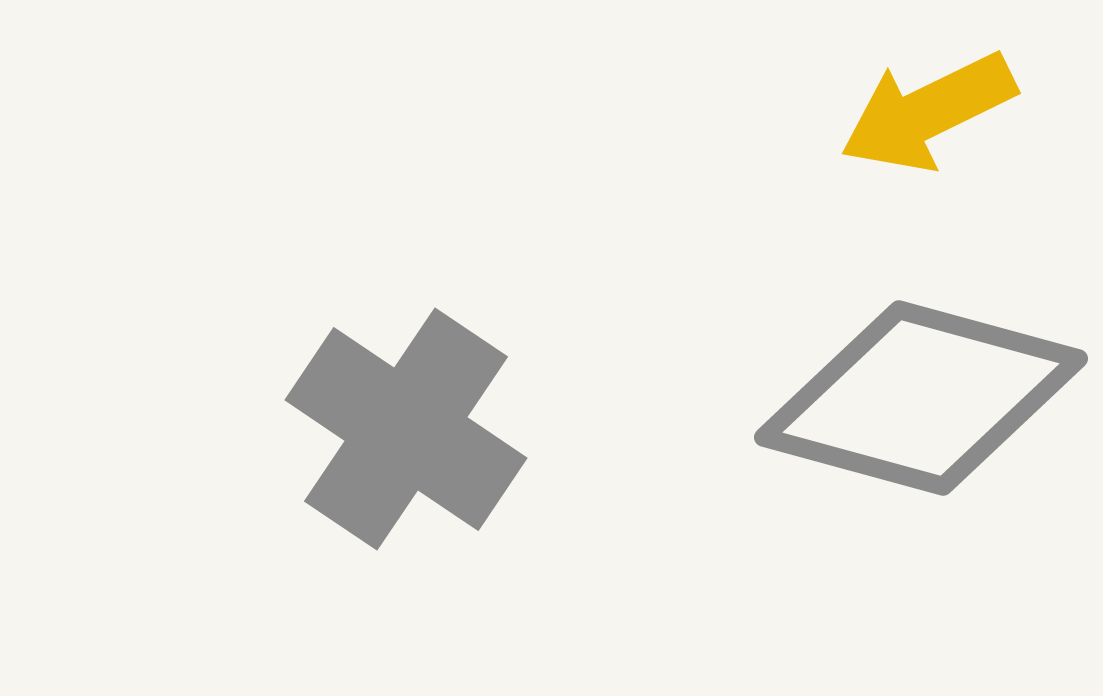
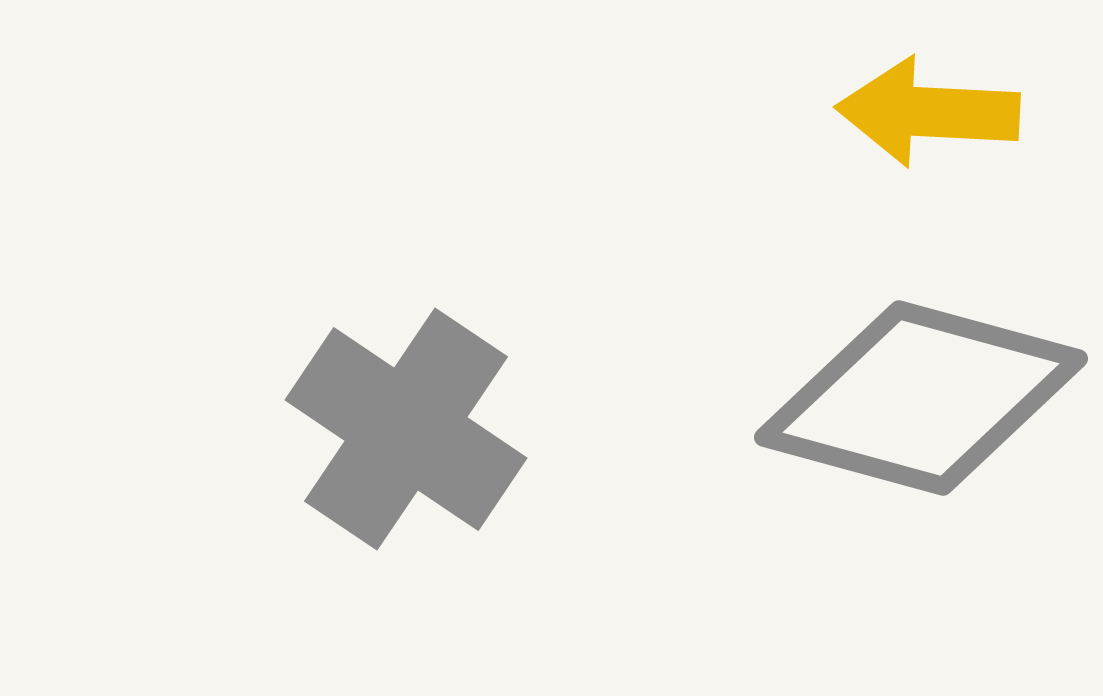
yellow arrow: rotated 29 degrees clockwise
